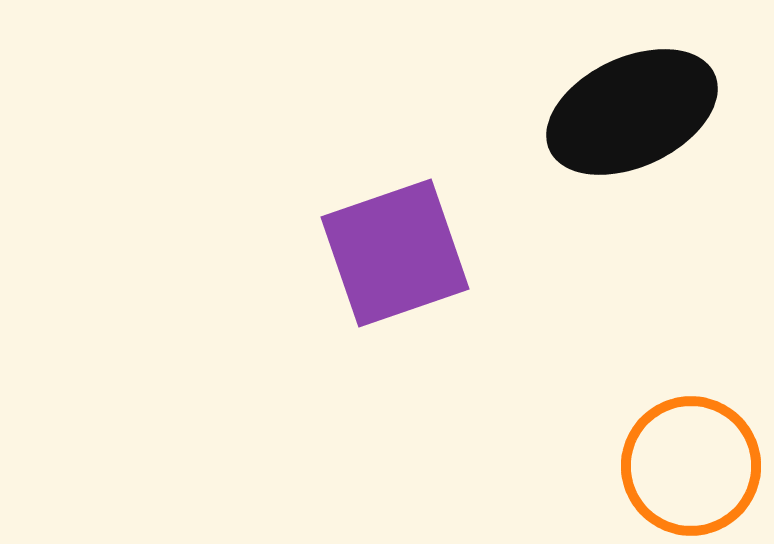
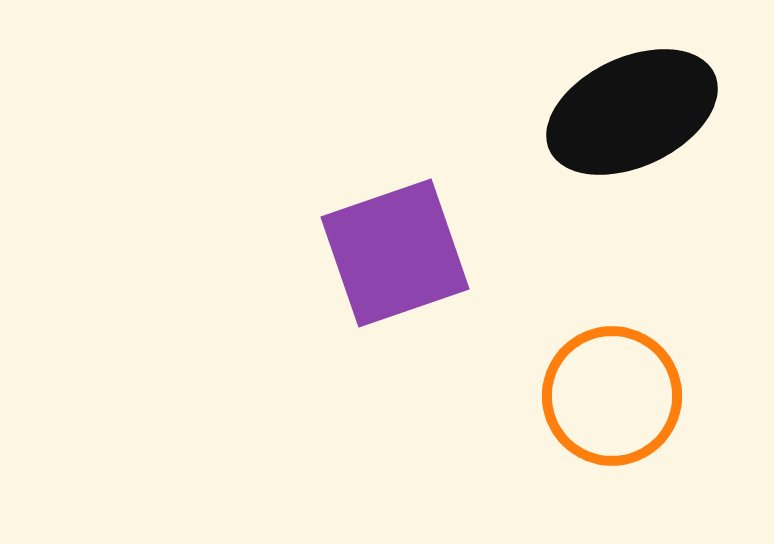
orange circle: moved 79 px left, 70 px up
